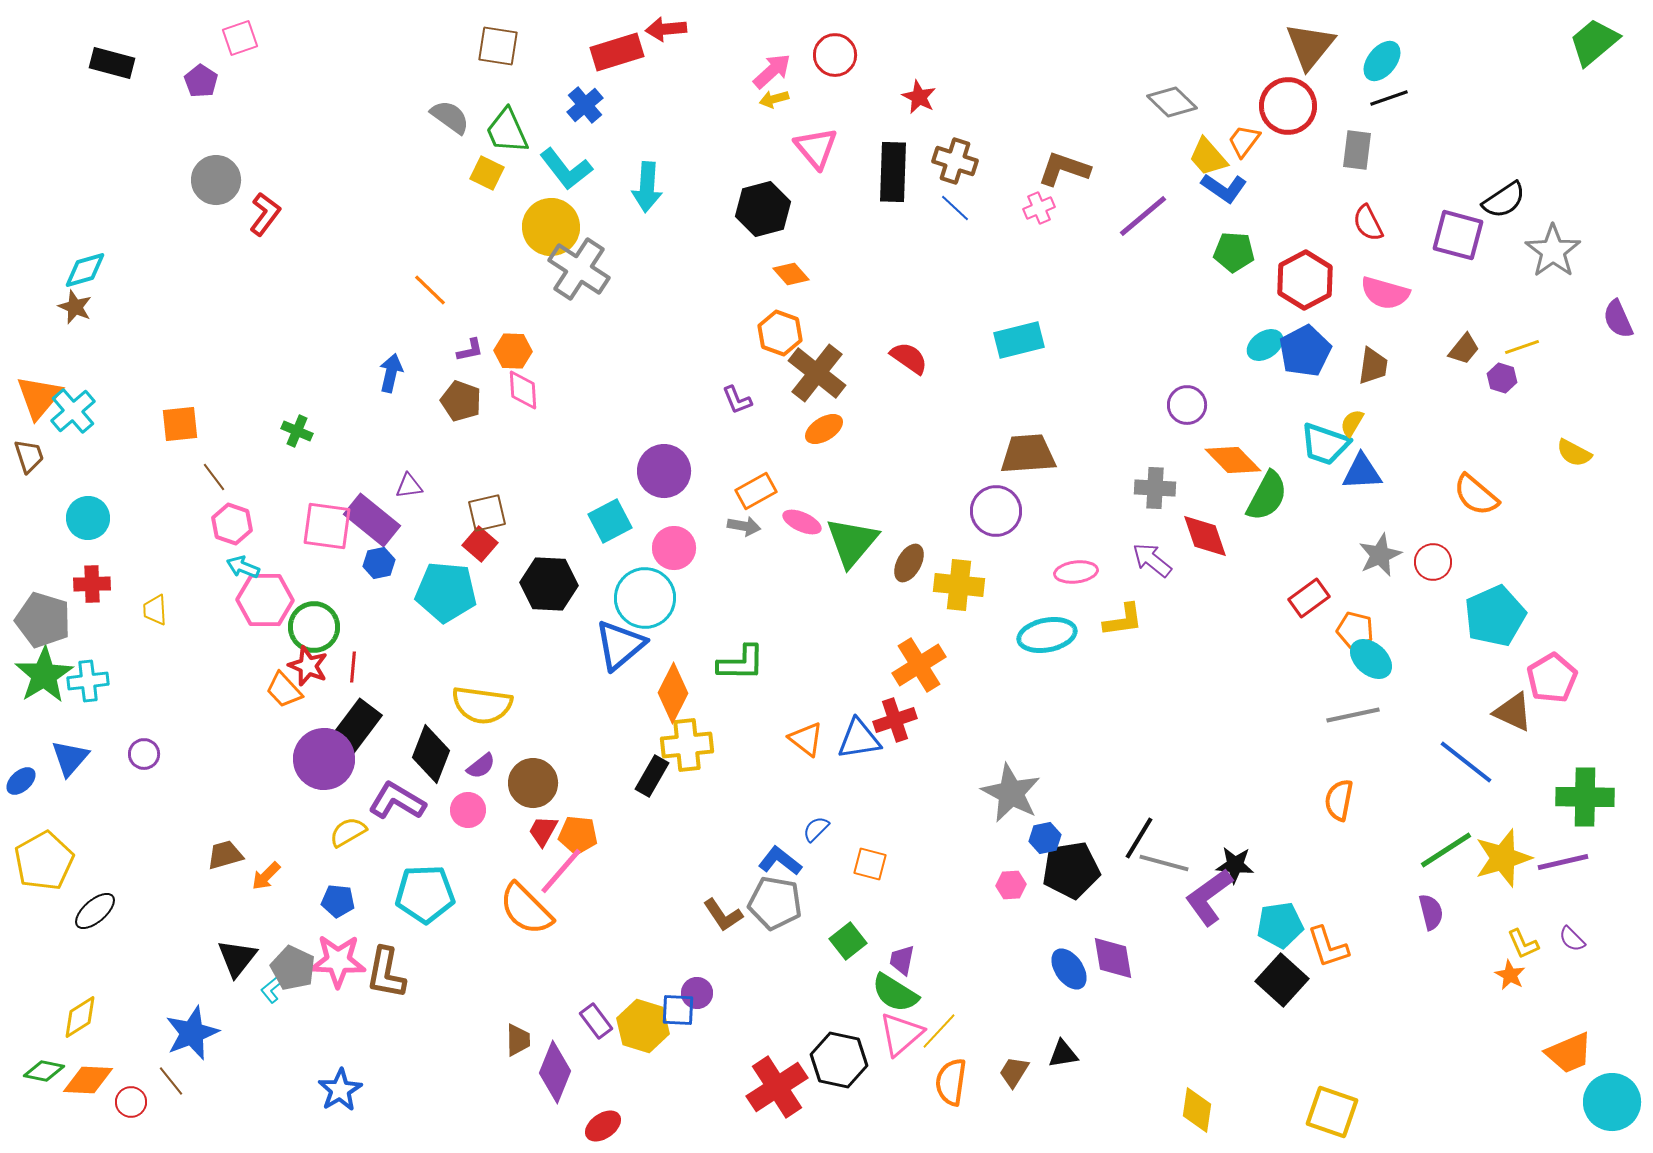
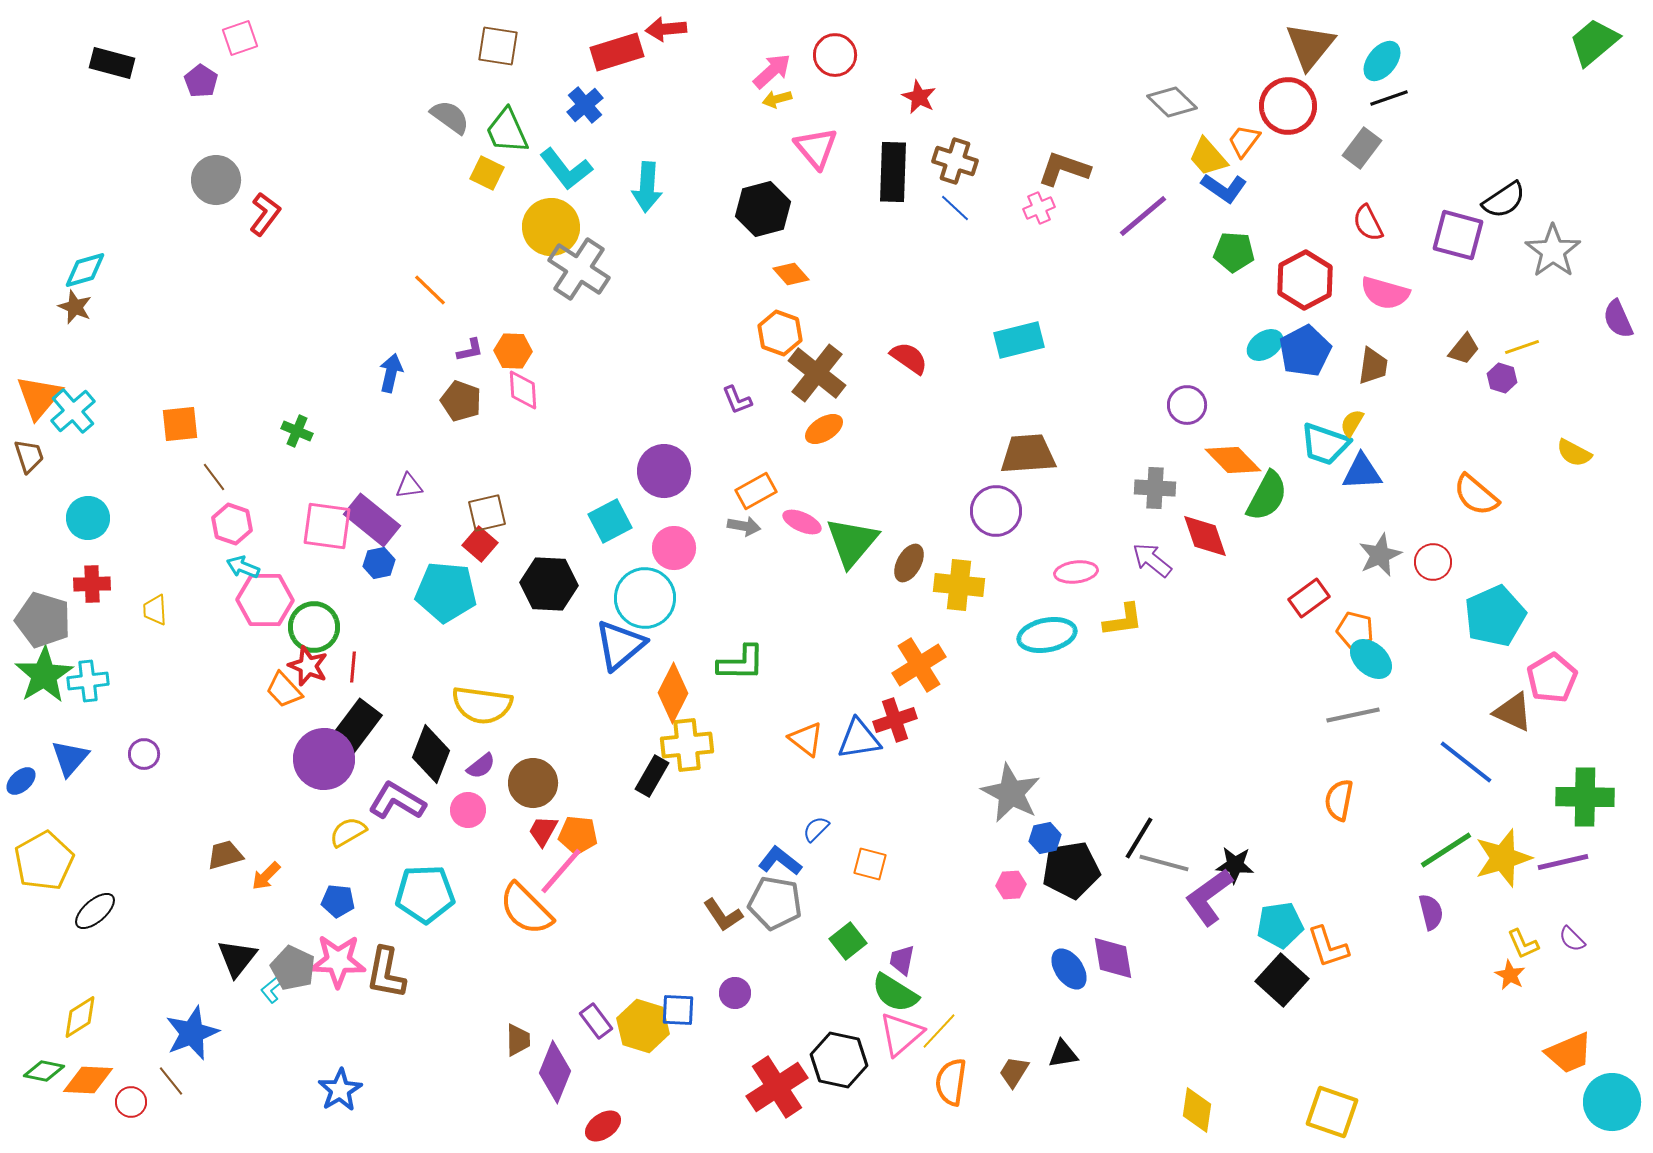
yellow arrow at (774, 99): moved 3 px right
gray rectangle at (1357, 150): moved 5 px right, 2 px up; rotated 30 degrees clockwise
purple circle at (697, 993): moved 38 px right
